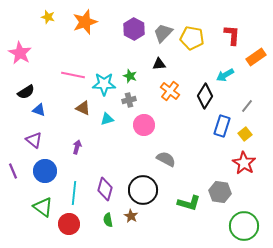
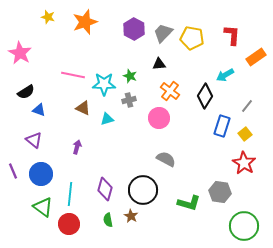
pink circle: moved 15 px right, 7 px up
blue circle: moved 4 px left, 3 px down
cyan line: moved 4 px left, 1 px down
